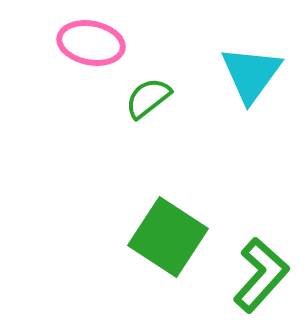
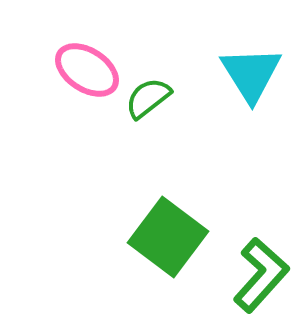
pink ellipse: moved 4 px left, 27 px down; rotated 22 degrees clockwise
cyan triangle: rotated 8 degrees counterclockwise
green square: rotated 4 degrees clockwise
